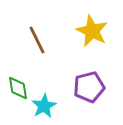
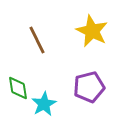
cyan star: moved 2 px up
